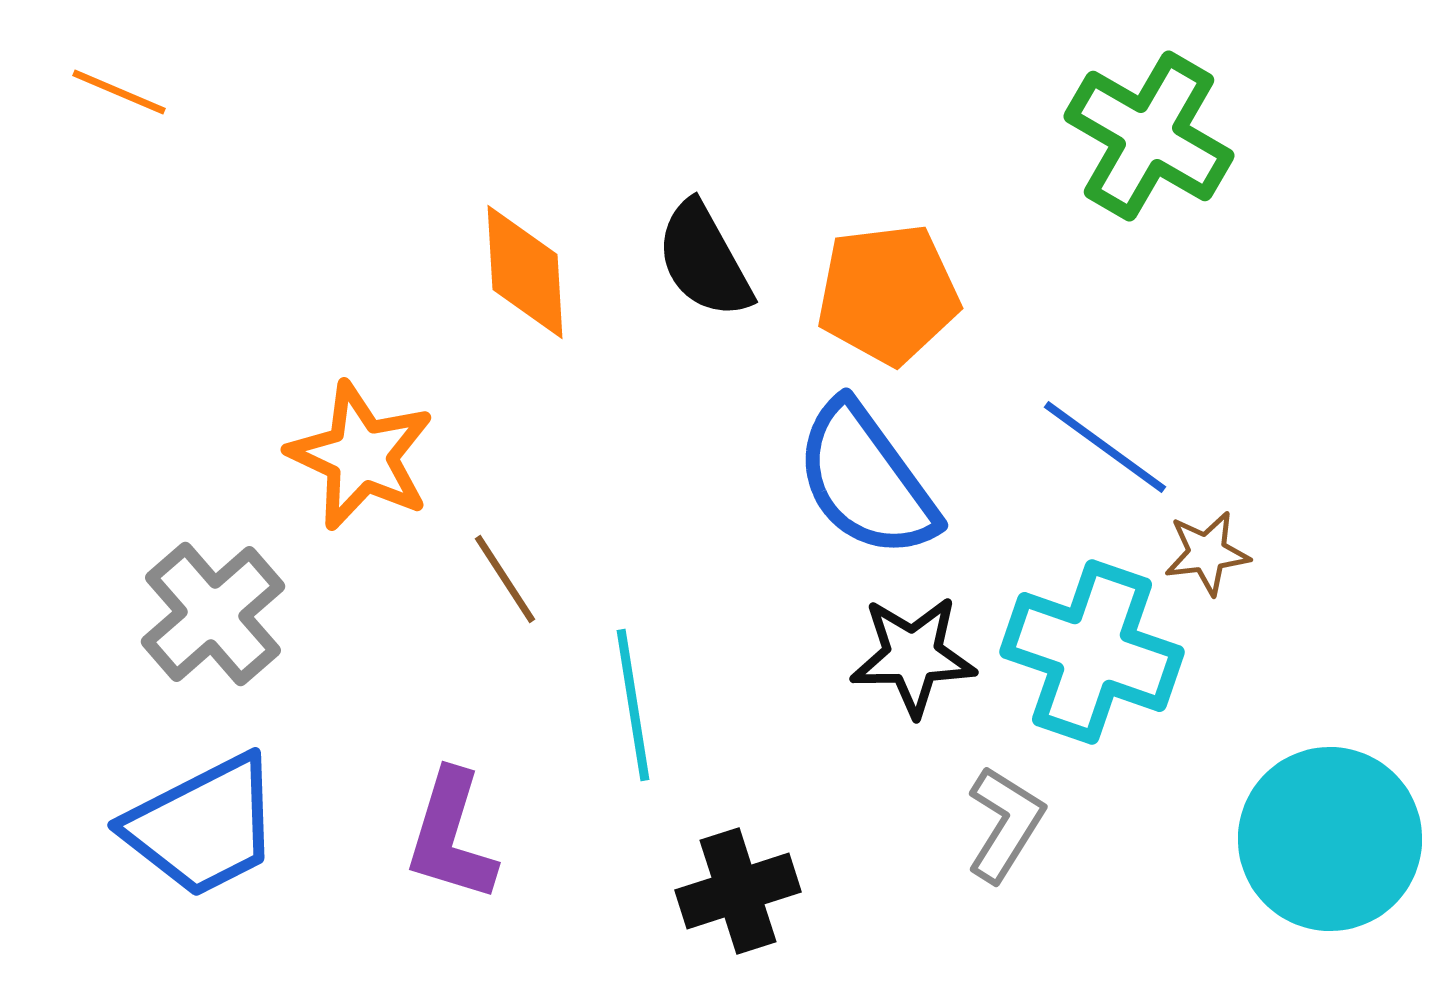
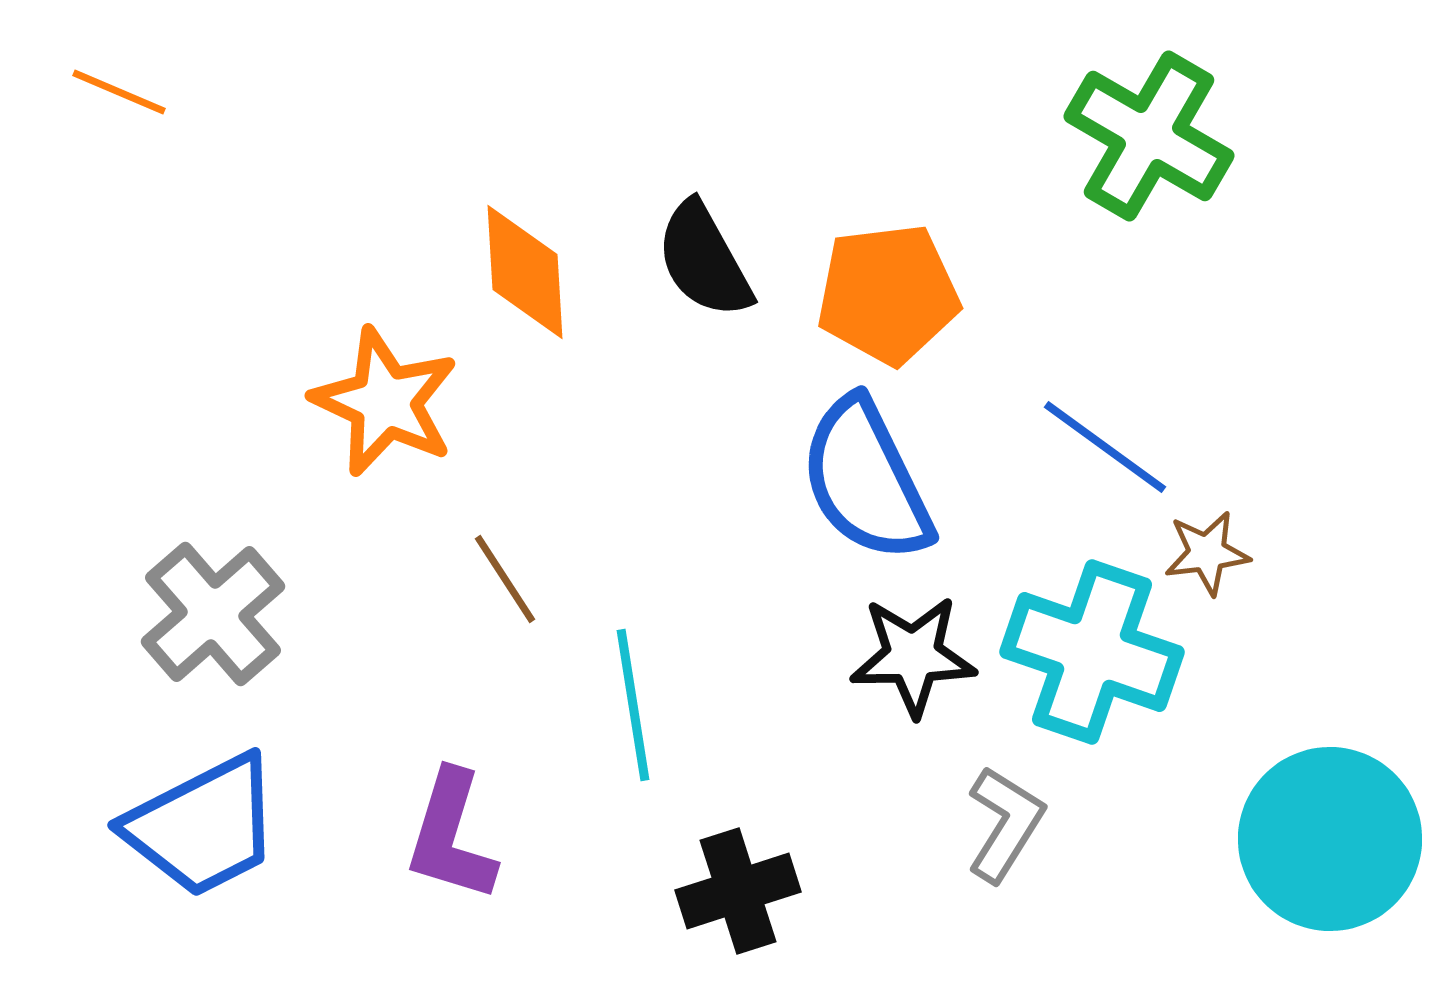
orange star: moved 24 px right, 54 px up
blue semicircle: rotated 10 degrees clockwise
